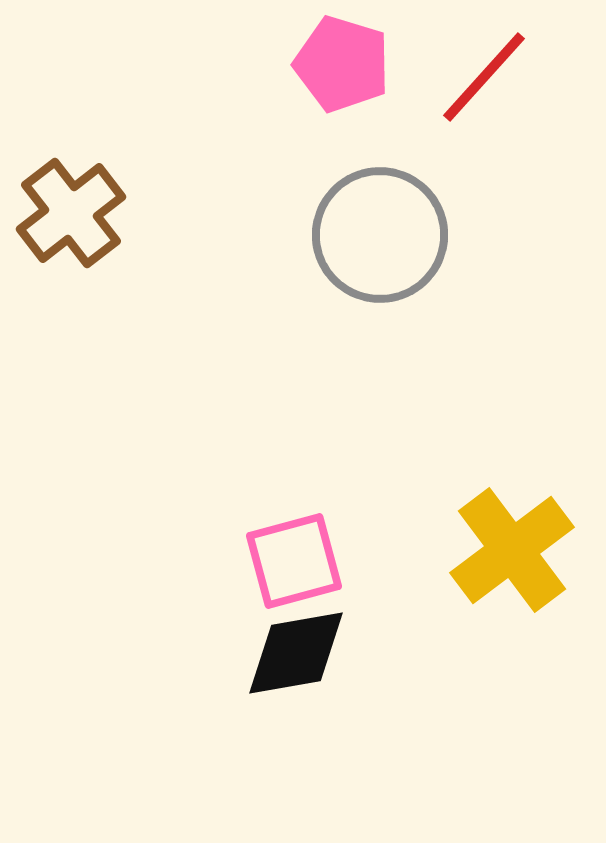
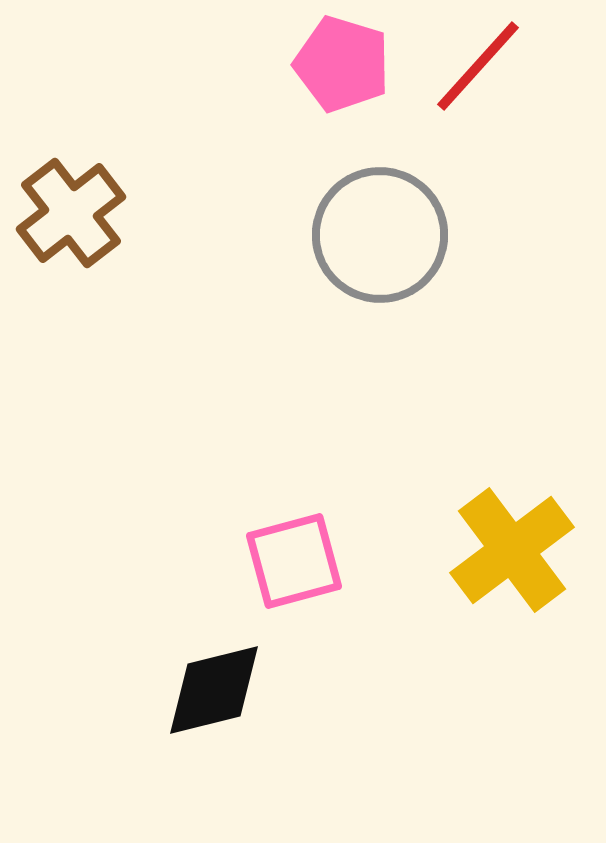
red line: moved 6 px left, 11 px up
black diamond: moved 82 px left, 37 px down; rotated 4 degrees counterclockwise
